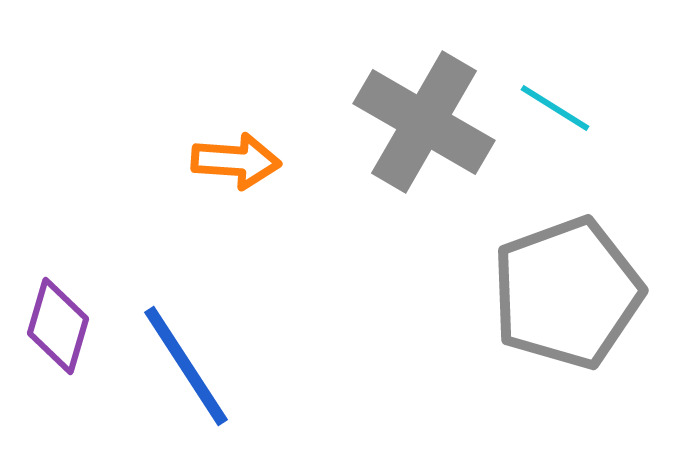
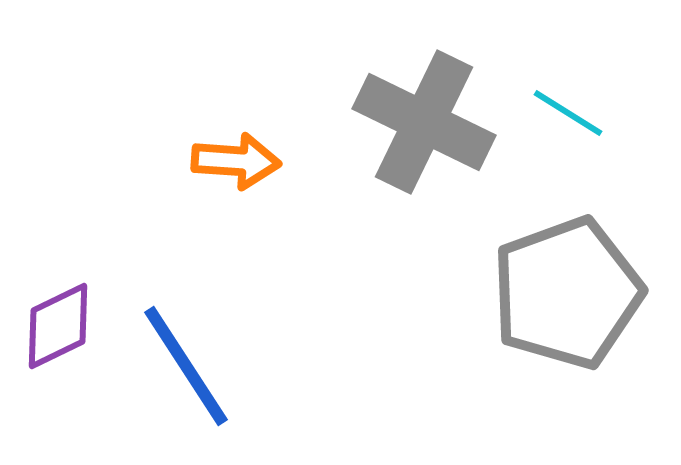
cyan line: moved 13 px right, 5 px down
gray cross: rotated 4 degrees counterclockwise
purple diamond: rotated 48 degrees clockwise
